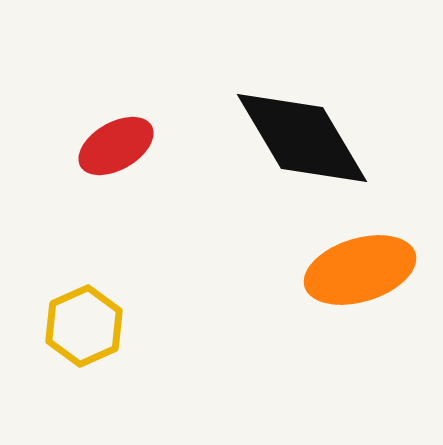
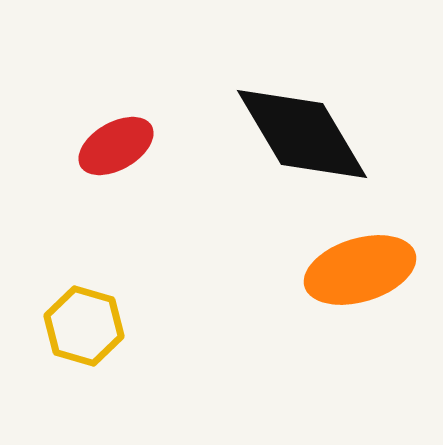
black diamond: moved 4 px up
yellow hexagon: rotated 20 degrees counterclockwise
